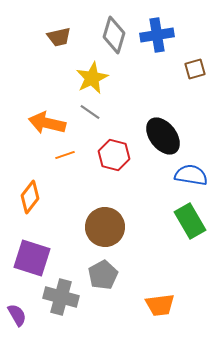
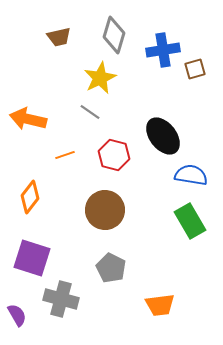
blue cross: moved 6 px right, 15 px down
yellow star: moved 8 px right
orange arrow: moved 19 px left, 4 px up
brown circle: moved 17 px up
gray pentagon: moved 8 px right, 7 px up; rotated 16 degrees counterclockwise
gray cross: moved 2 px down
